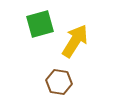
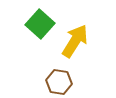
green square: rotated 32 degrees counterclockwise
